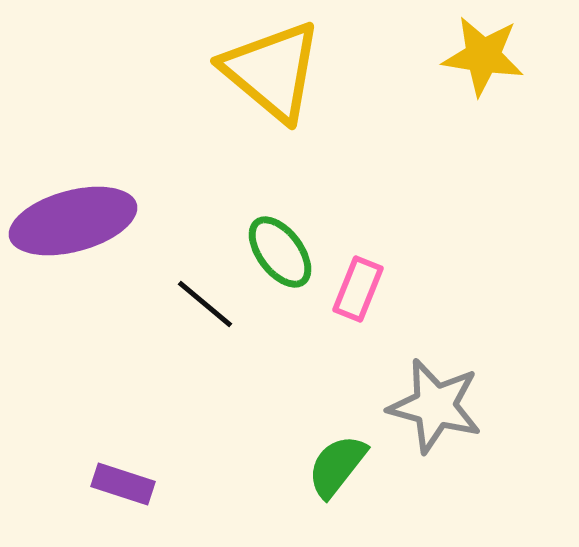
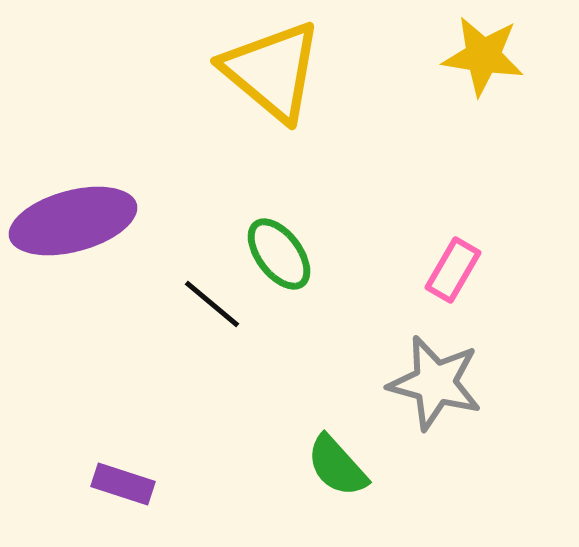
green ellipse: moved 1 px left, 2 px down
pink rectangle: moved 95 px right, 19 px up; rotated 8 degrees clockwise
black line: moved 7 px right
gray star: moved 23 px up
green semicircle: rotated 80 degrees counterclockwise
